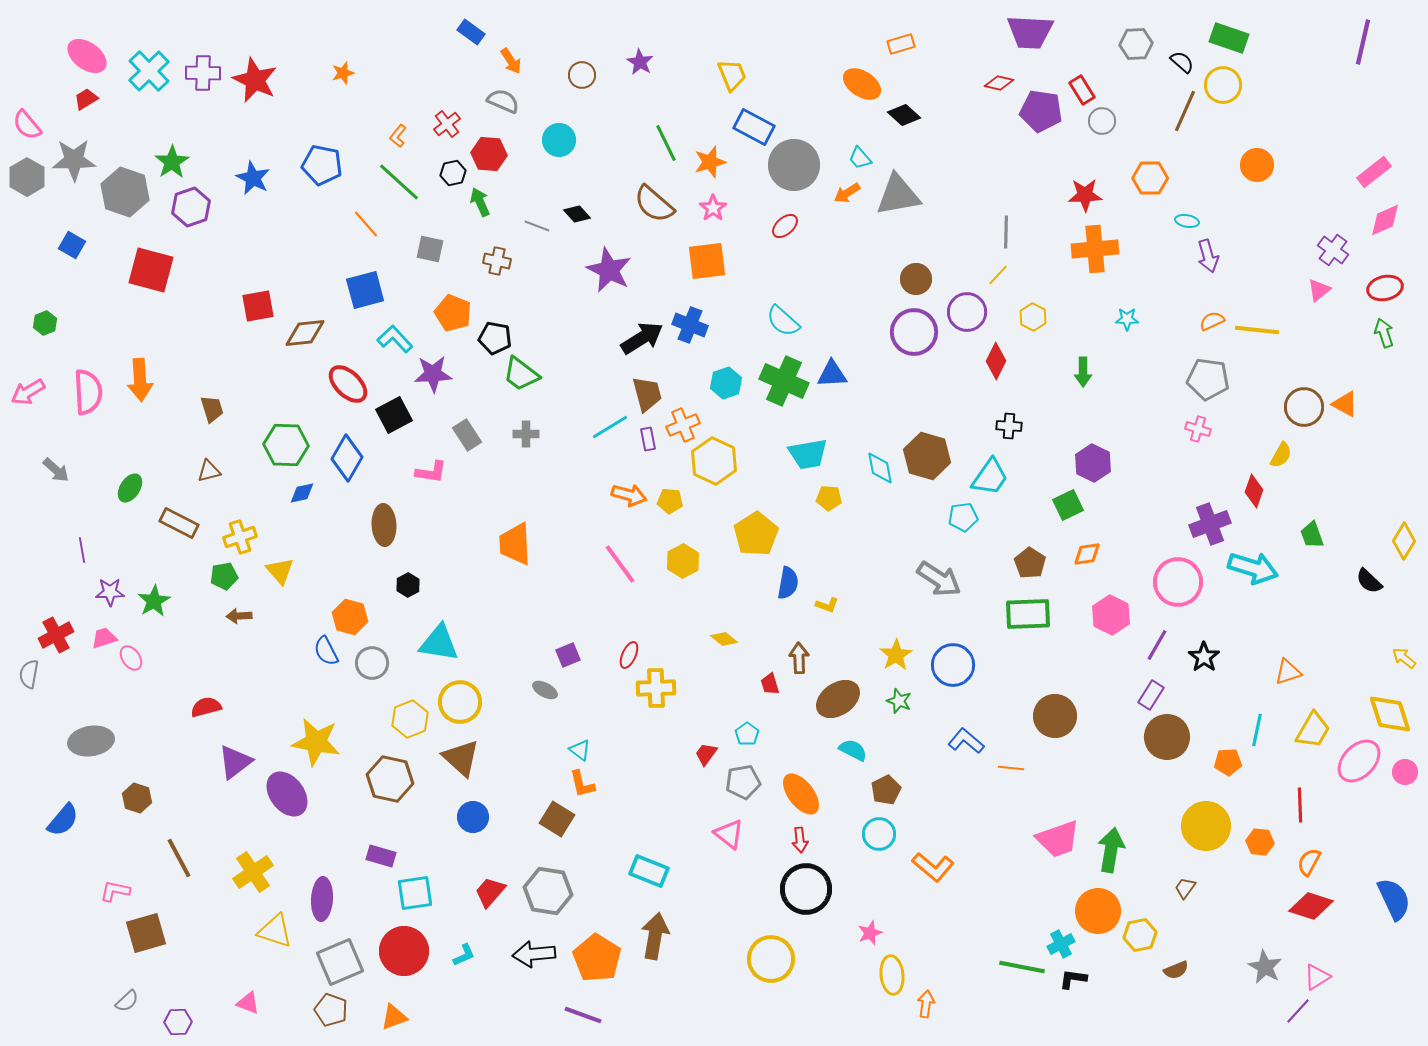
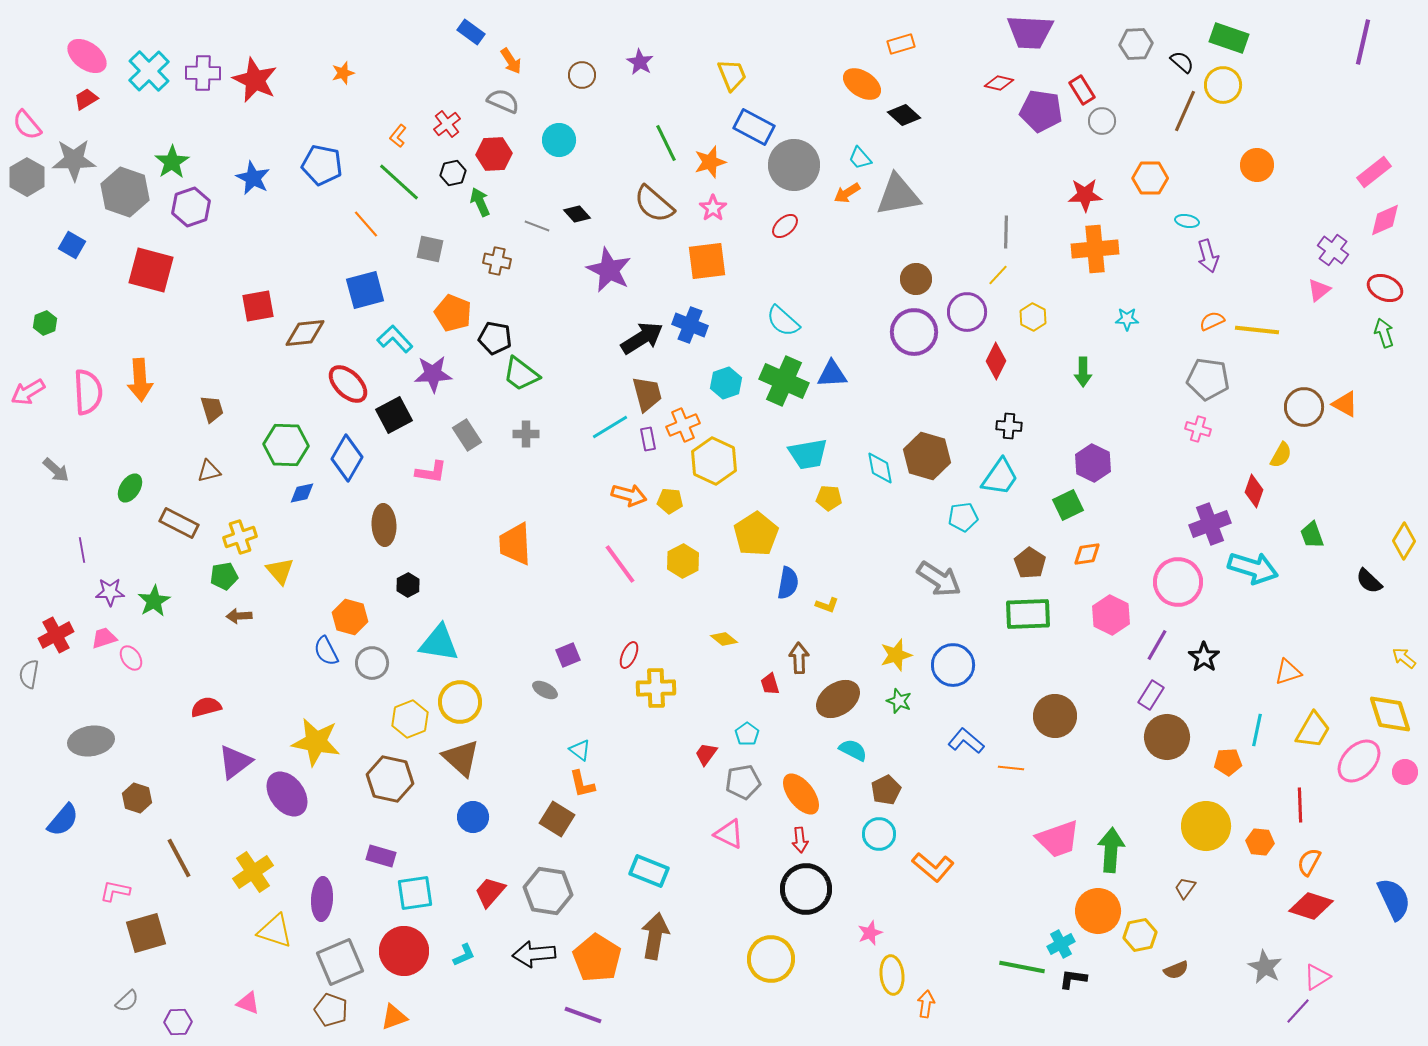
red hexagon at (489, 154): moved 5 px right; rotated 8 degrees counterclockwise
red ellipse at (1385, 288): rotated 36 degrees clockwise
cyan trapezoid at (990, 477): moved 10 px right
yellow star at (896, 655): rotated 16 degrees clockwise
pink triangle at (729, 834): rotated 12 degrees counterclockwise
green arrow at (1111, 850): rotated 6 degrees counterclockwise
